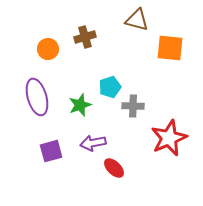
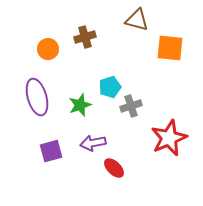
gray cross: moved 2 px left; rotated 20 degrees counterclockwise
